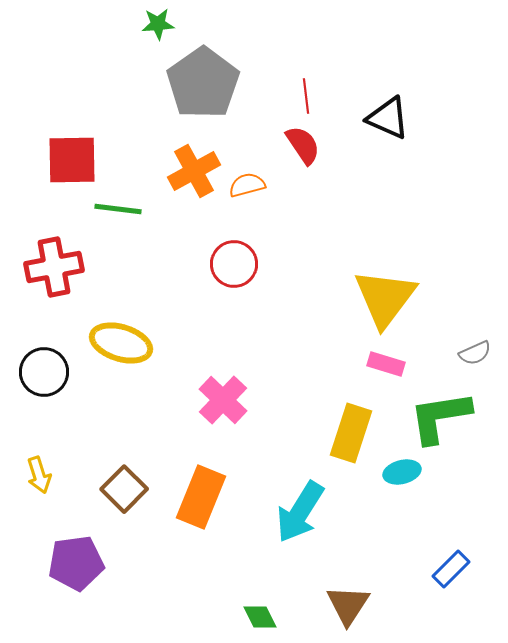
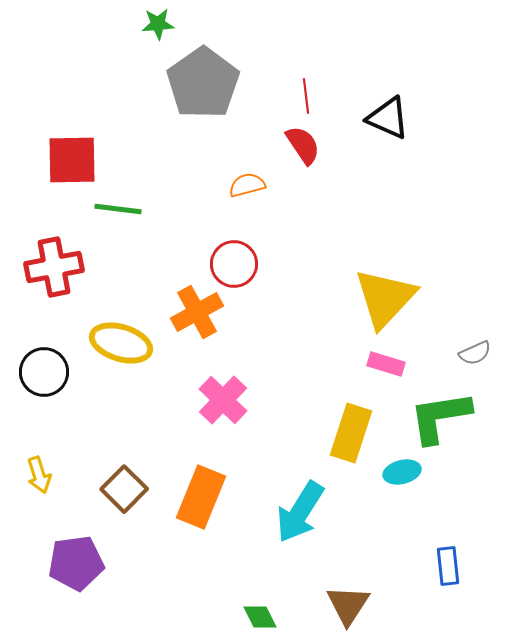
orange cross: moved 3 px right, 141 px down
yellow triangle: rotated 6 degrees clockwise
blue rectangle: moved 3 px left, 3 px up; rotated 51 degrees counterclockwise
